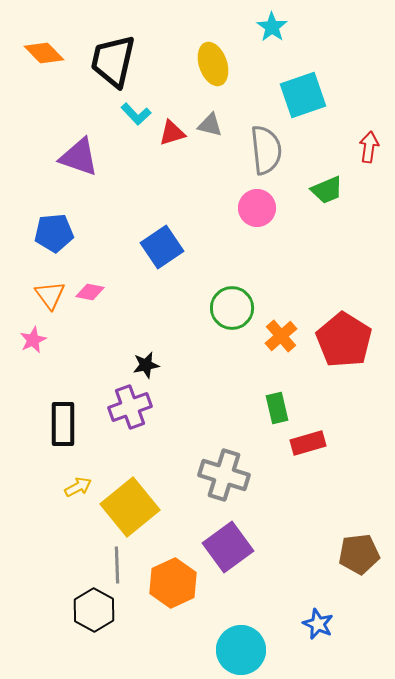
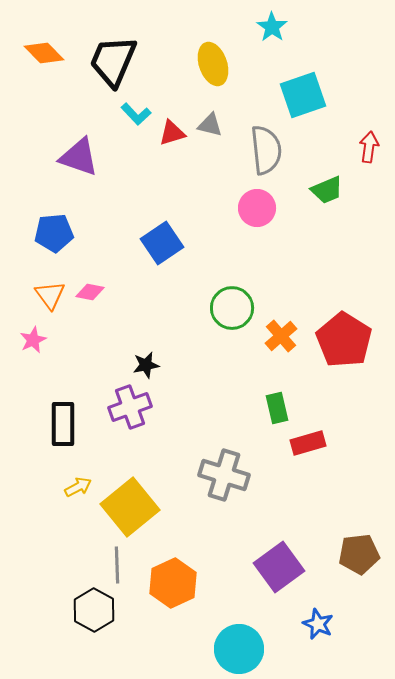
black trapezoid: rotated 10 degrees clockwise
blue square: moved 4 px up
purple square: moved 51 px right, 20 px down
cyan circle: moved 2 px left, 1 px up
